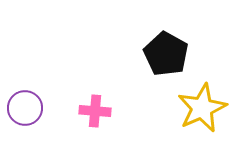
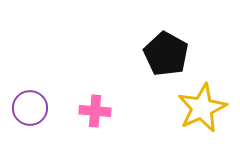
purple circle: moved 5 px right
